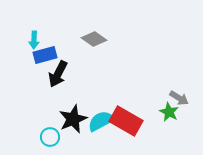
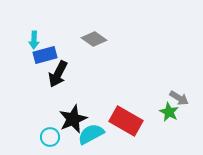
cyan semicircle: moved 10 px left, 13 px down
